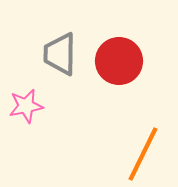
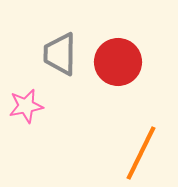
red circle: moved 1 px left, 1 px down
orange line: moved 2 px left, 1 px up
